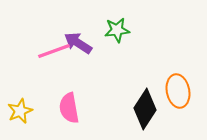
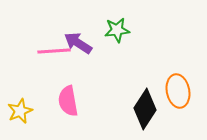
pink line: rotated 16 degrees clockwise
pink semicircle: moved 1 px left, 7 px up
